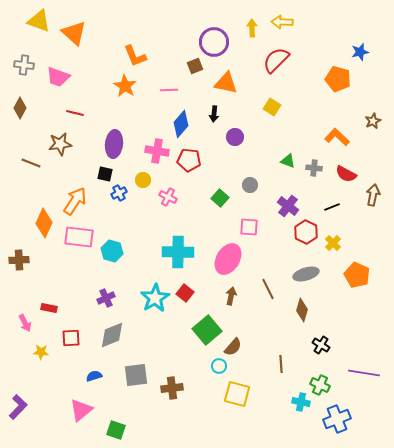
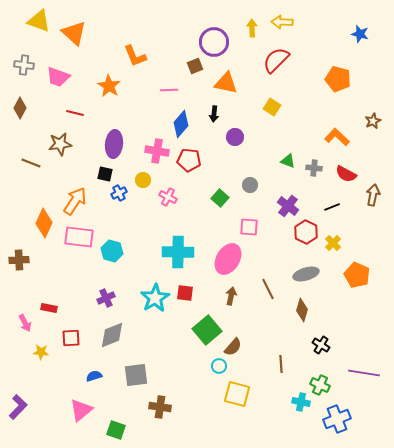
blue star at (360, 52): moved 18 px up; rotated 30 degrees clockwise
orange star at (125, 86): moved 16 px left
red square at (185, 293): rotated 30 degrees counterclockwise
brown cross at (172, 388): moved 12 px left, 19 px down; rotated 15 degrees clockwise
